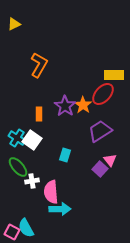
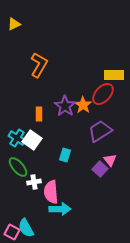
white cross: moved 2 px right, 1 px down
